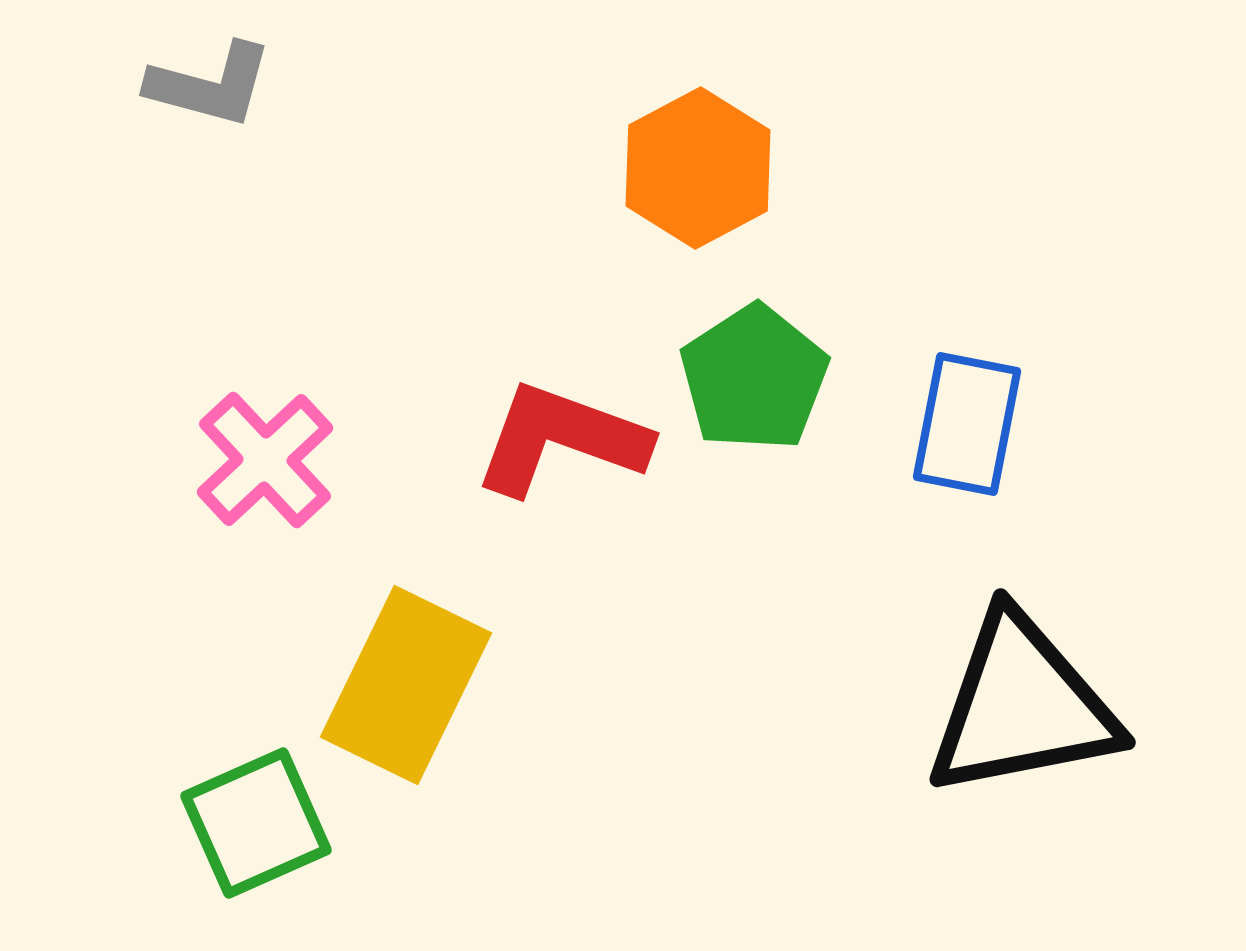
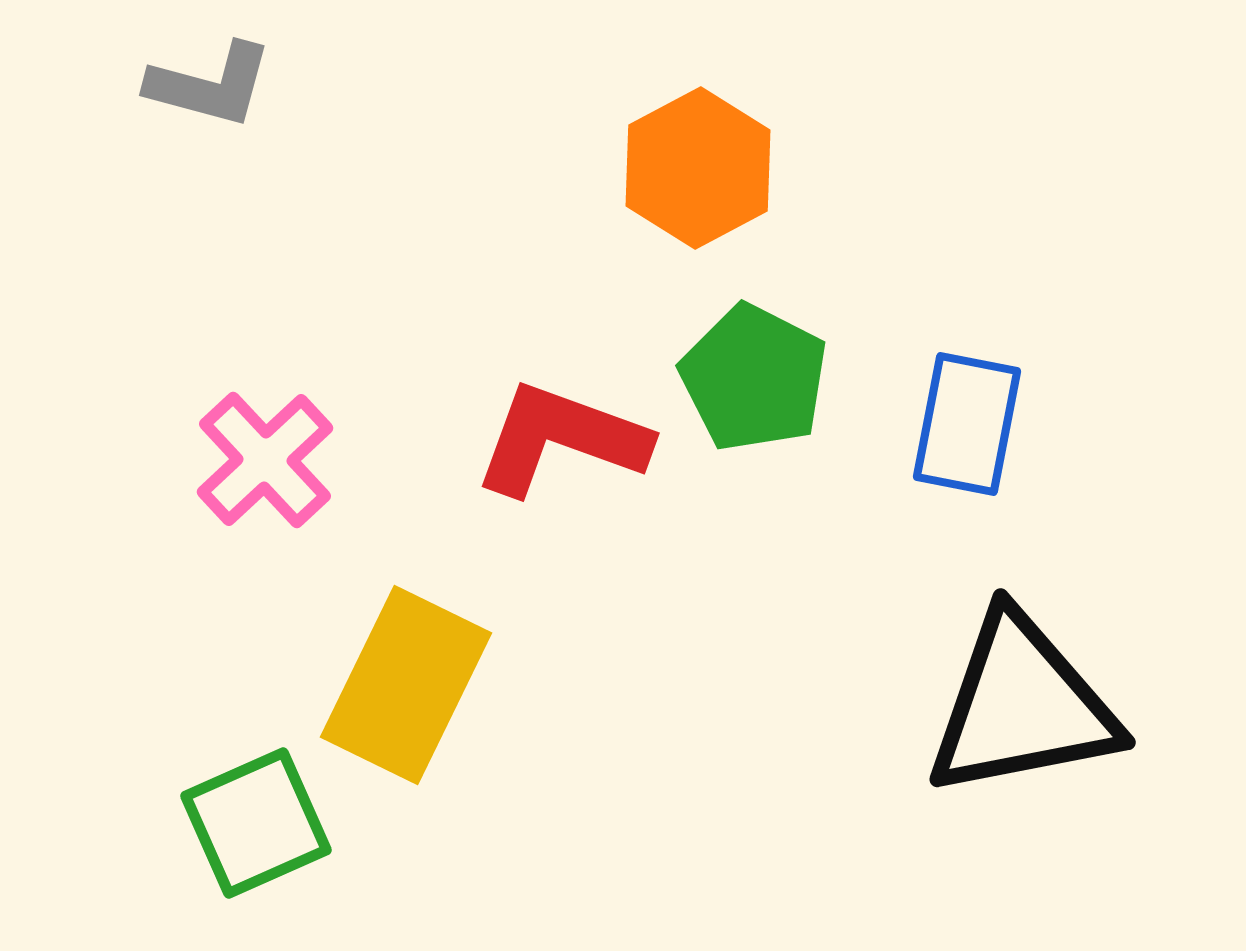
green pentagon: rotated 12 degrees counterclockwise
